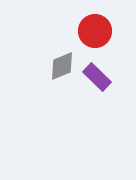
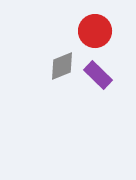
purple rectangle: moved 1 px right, 2 px up
